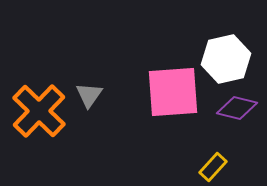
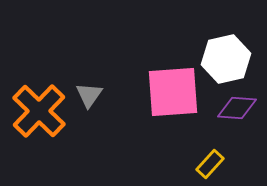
purple diamond: rotated 9 degrees counterclockwise
yellow rectangle: moved 3 px left, 3 px up
